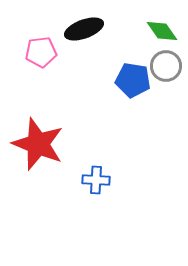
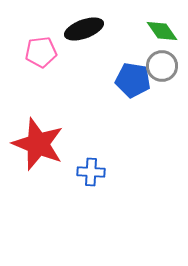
gray circle: moved 4 px left
blue cross: moved 5 px left, 8 px up
